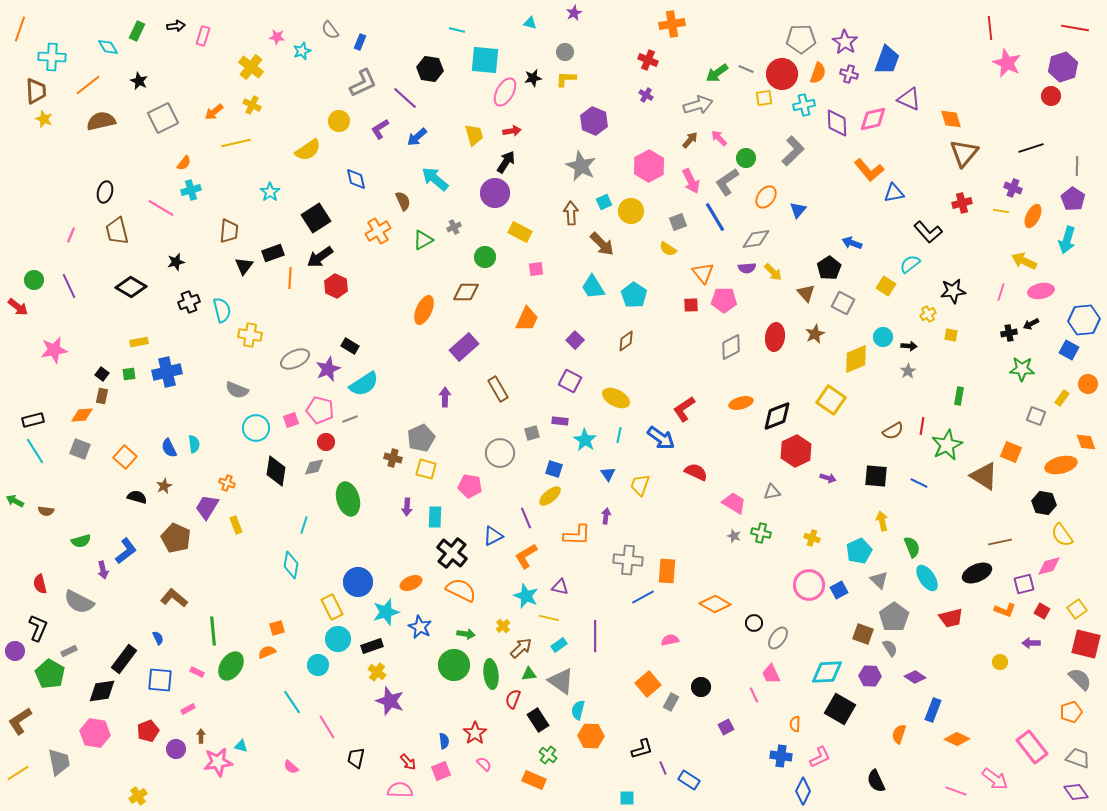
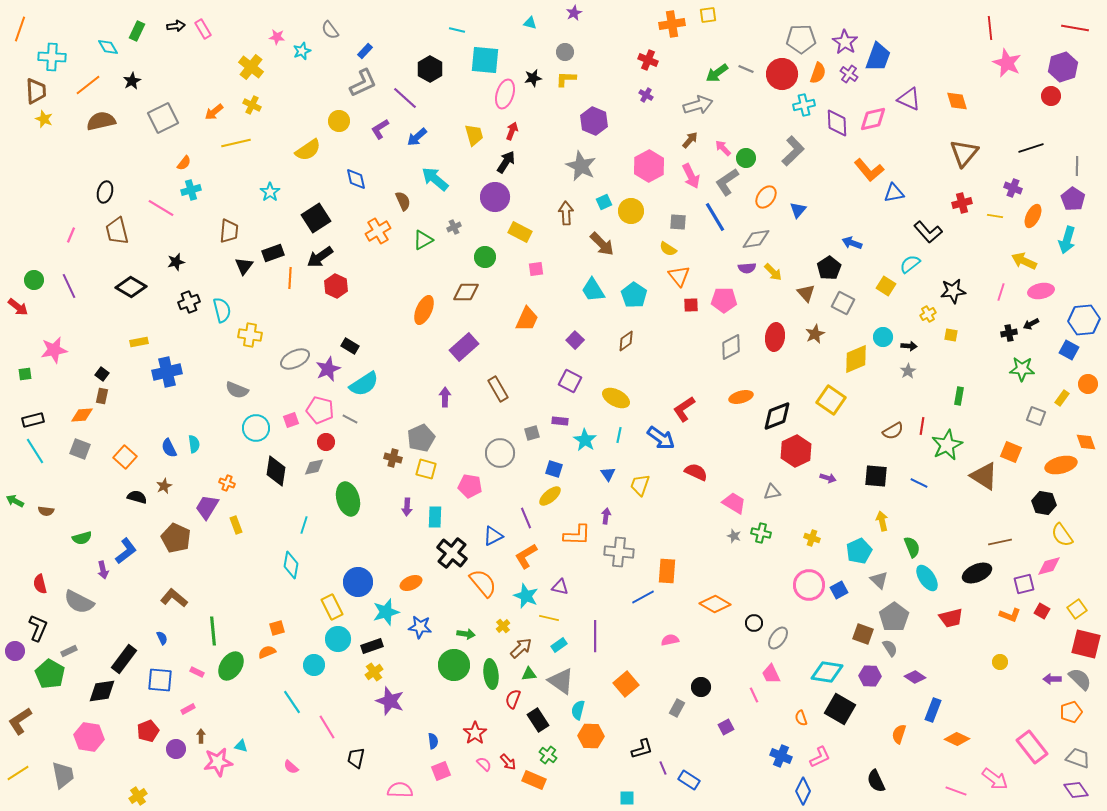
pink rectangle at (203, 36): moved 7 px up; rotated 48 degrees counterclockwise
blue rectangle at (360, 42): moved 5 px right, 9 px down; rotated 21 degrees clockwise
blue trapezoid at (887, 60): moved 9 px left, 3 px up
black hexagon at (430, 69): rotated 20 degrees clockwise
purple cross at (849, 74): rotated 18 degrees clockwise
black star at (139, 81): moved 7 px left; rotated 18 degrees clockwise
pink ellipse at (505, 92): moved 2 px down; rotated 12 degrees counterclockwise
yellow square at (764, 98): moved 56 px left, 83 px up
orange diamond at (951, 119): moved 6 px right, 18 px up
red arrow at (512, 131): rotated 60 degrees counterclockwise
pink arrow at (719, 138): moved 4 px right, 10 px down
pink arrow at (691, 181): moved 5 px up
purple circle at (495, 193): moved 4 px down
yellow line at (1001, 211): moved 6 px left, 5 px down
brown arrow at (571, 213): moved 5 px left
gray square at (678, 222): rotated 24 degrees clockwise
orange triangle at (703, 273): moved 24 px left, 3 px down
cyan trapezoid at (593, 287): moved 3 px down
green square at (129, 374): moved 104 px left
orange ellipse at (741, 403): moved 6 px up
gray line at (350, 419): rotated 49 degrees clockwise
green semicircle at (81, 541): moved 1 px right, 3 px up
gray cross at (628, 560): moved 9 px left, 8 px up
orange semicircle at (461, 590): moved 22 px right, 7 px up; rotated 24 degrees clockwise
orange L-shape at (1005, 610): moved 5 px right, 5 px down
blue star at (420, 627): rotated 20 degrees counterclockwise
blue semicircle at (158, 638): moved 4 px right
purple arrow at (1031, 643): moved 21 px right, 36 px down
cyan circle at (318, 665): moved 4 px left
yellow cross at (377, 672): moved 3 px left; rotated 18 degrees clockwise
cyan diamond at (827, 672): rotated 12 degrees clockwise
orange square at (648, 684): moved 22 px left
gray rectangle at (671, 702): moved 6 px right, 6 px down
orange semicircle at (795, 724): moved 6 px right, 6 px up; rotated 21 degrees counterclockwise
pink hexagon at (95, 733): moved 6 px left, 4 px down
blue semicircle at (444, 741): moved 11 px left
blue cross at (781, 756): rotated 15 degrees clockwise
gray trapezoid at (59, 762): moved 4 px right, 13 px down
red arrow at (408, 762): moved 100 px right
purple diamond at (1076, 792): moved 2 px up
